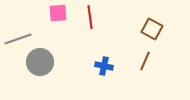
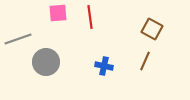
gray circle: moved 6 px right
